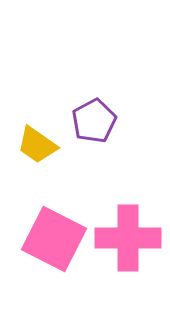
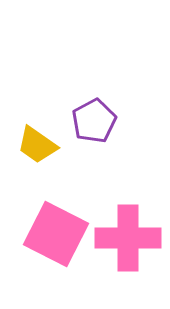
pink square: moved 2 px right, 5 px up
